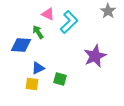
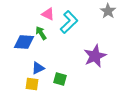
green arrow: moved 3 px right, 1 px down
blue diamond: moved 3 px right, 3 px up
